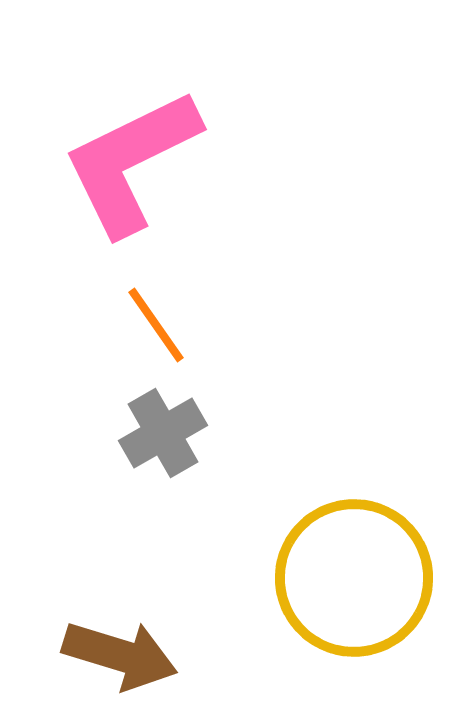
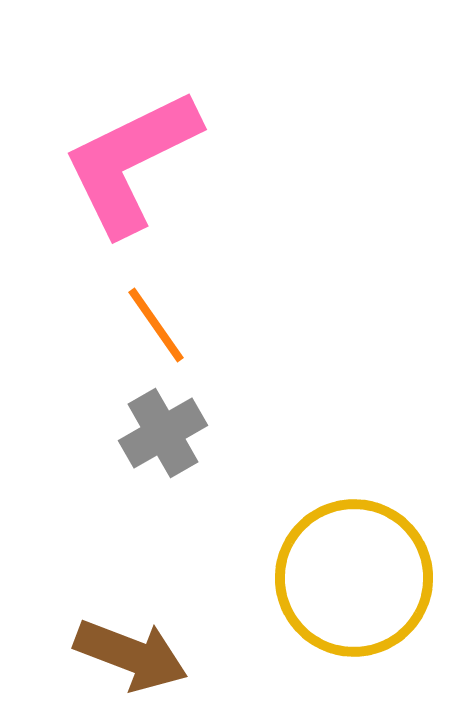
brown arrow: moved 11 px right; rotated 4 degrees clockwise
